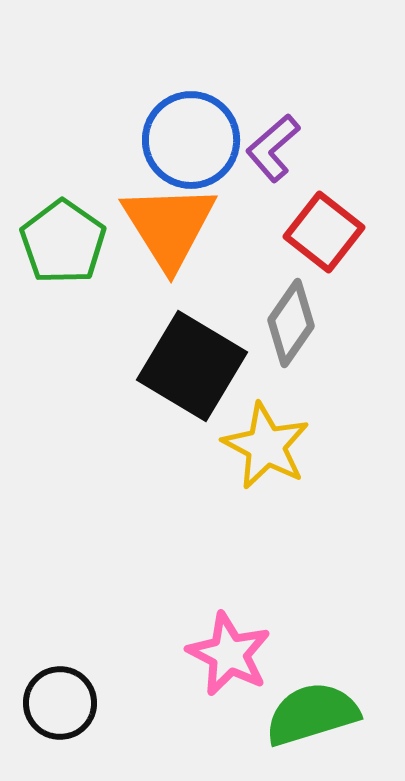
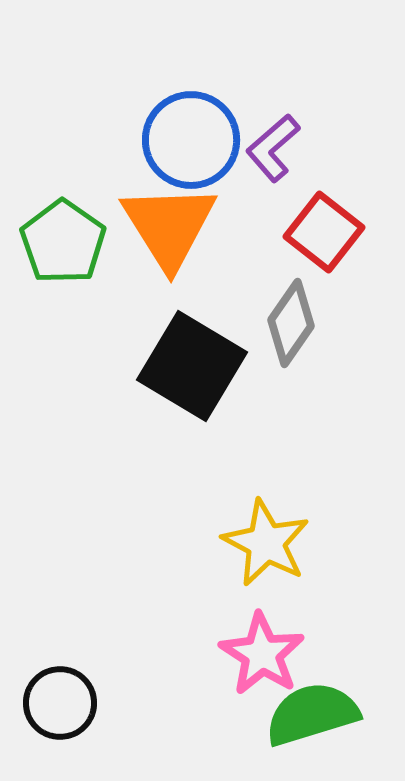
yellow star: moved 97 px down
pink star: moved 33 px right; rotated 6 degrees clockwise
